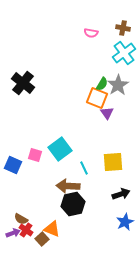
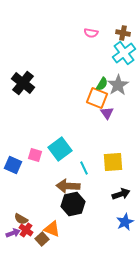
brown cross: moved 5 px down
